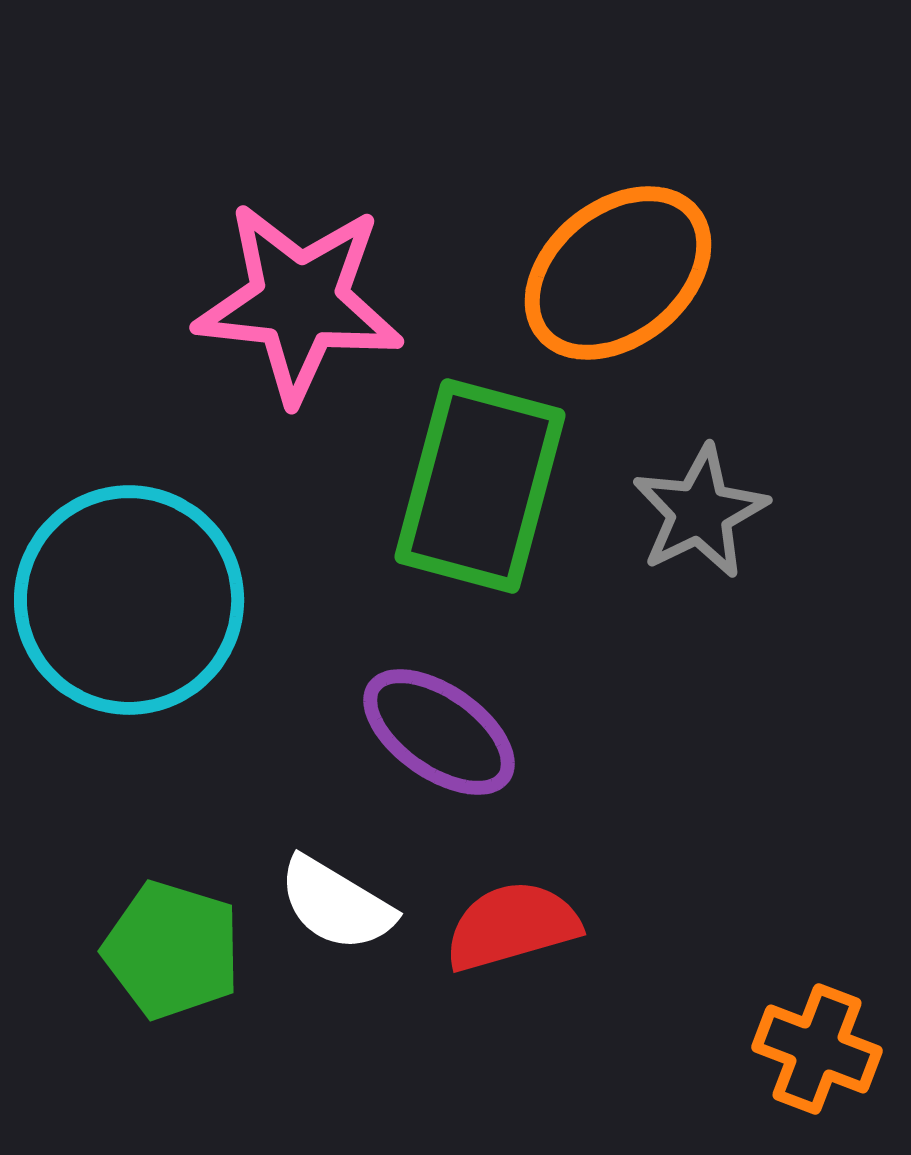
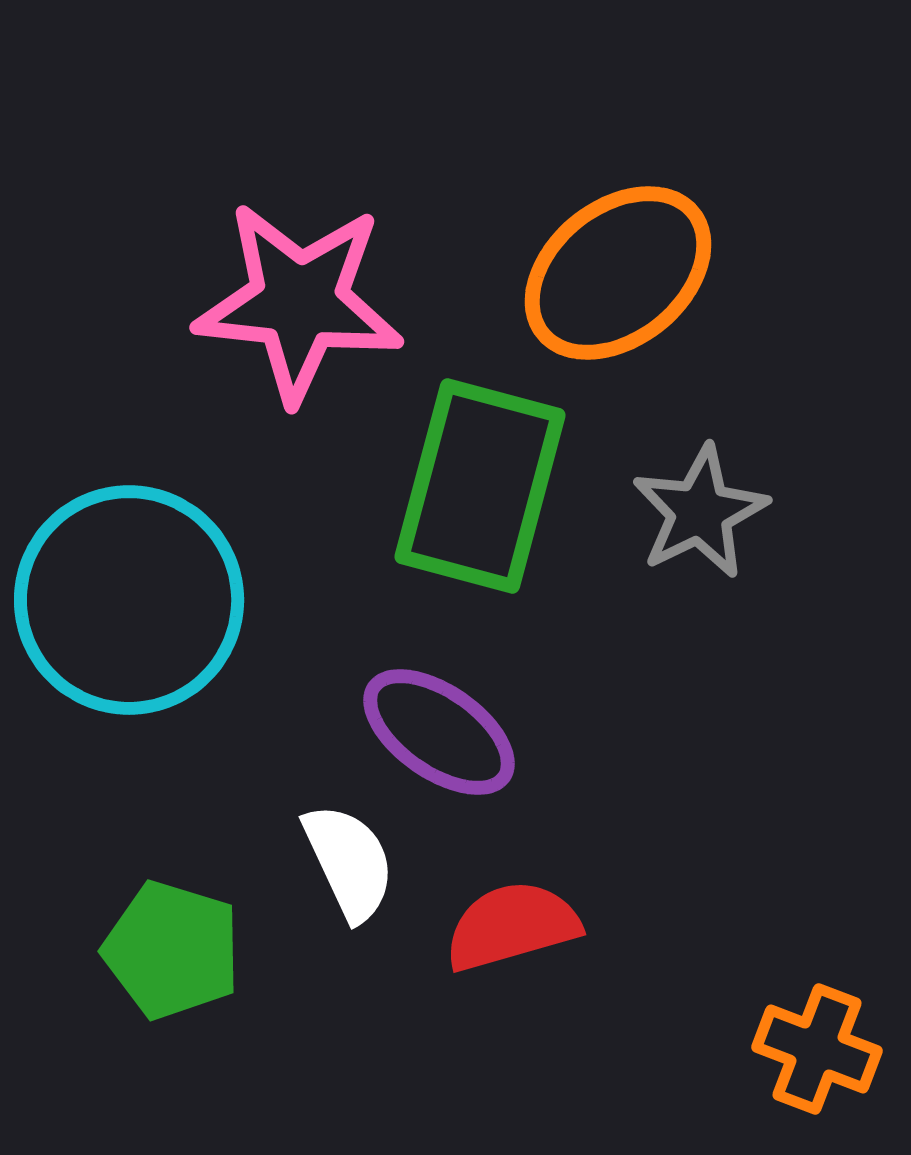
white semicircle: moved 13 px right, 42 px up; rotated 146 degrees counterclockwise
